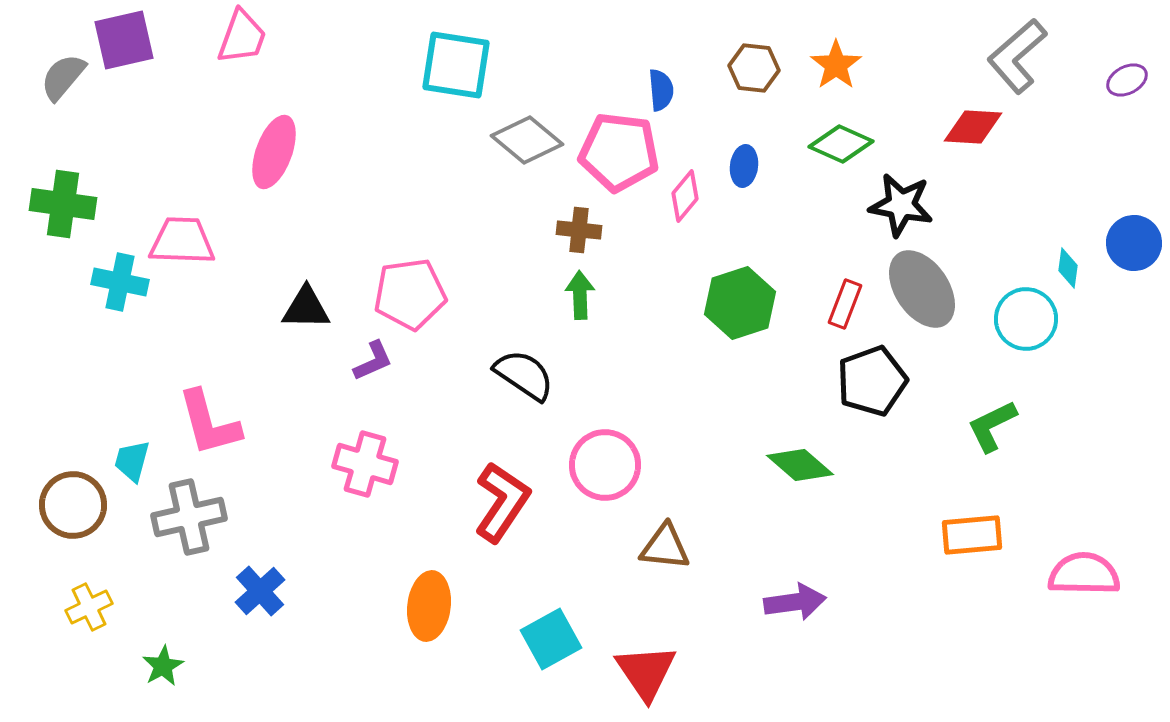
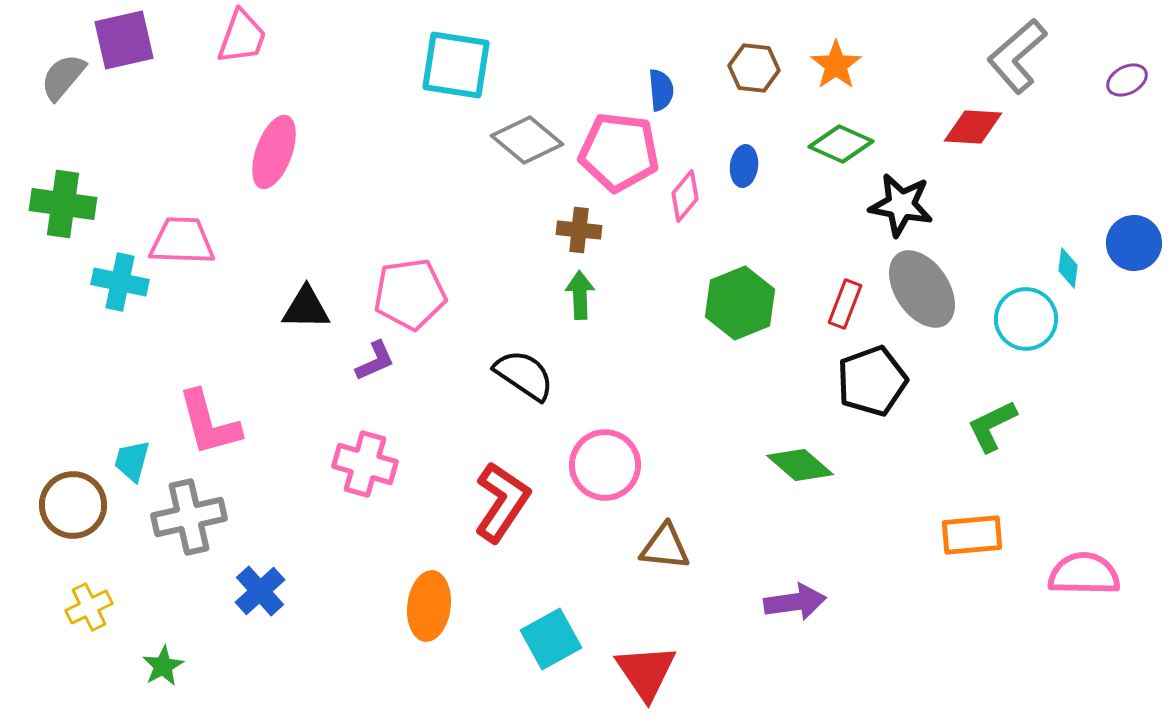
green hexagon at (740, 303): rotated 4 degrees counterclockwise
purple L-shape at (373, 361): moved 2 px right
